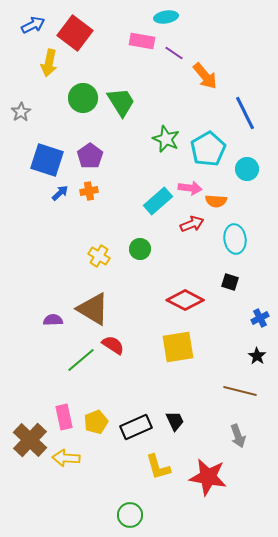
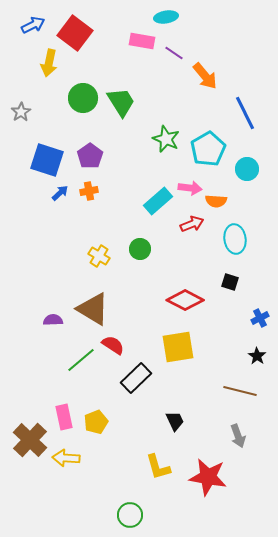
black rectangle at (136, 427): moved 49 px up; rotated 20 degrees counterclockwise
